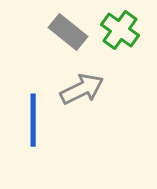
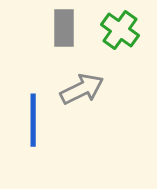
gray rectangle: moved 4 px left, 4 px up; rotated 51 degrees clockwise
